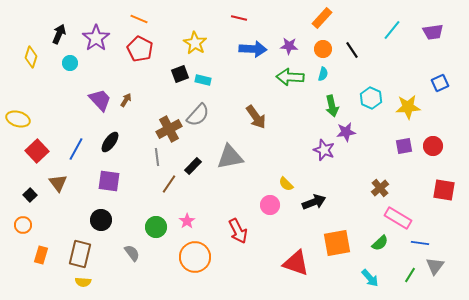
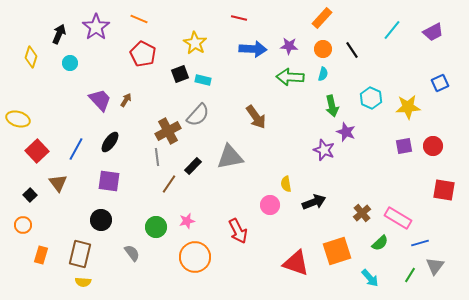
purple trapezoid at (433, 32): rotated 20 degrees counterclockwise
purple star at (96, 38): moved 11 px up
red pentagon at (140, 49): moved 3 px right, 5 px down
brown cross at (169, 129): moved 1 px left, 2 px down
purple star at (346, 132): rotated 30 degrees clockwise
yellow semicircle at (286, 184): rotated 35 degrees clockwise
brown cross at (380, 188): moved 18 px left, 25 px down
pink star at (187, 221): rotated 21 degrees clockwise
orange square at (337, 243): moved 8 px down; rotated 8 degrees counterclockwise
blue line at (420, 243): rotated 24 degrees counterclockwise
